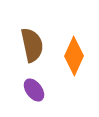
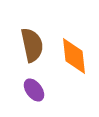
orange diamond: rotated 30 degrees counterclockwise
